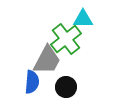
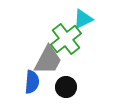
cyan triangle: rotated 25 degrees counterclockwise
gray trapezoid: moved 1 px right
